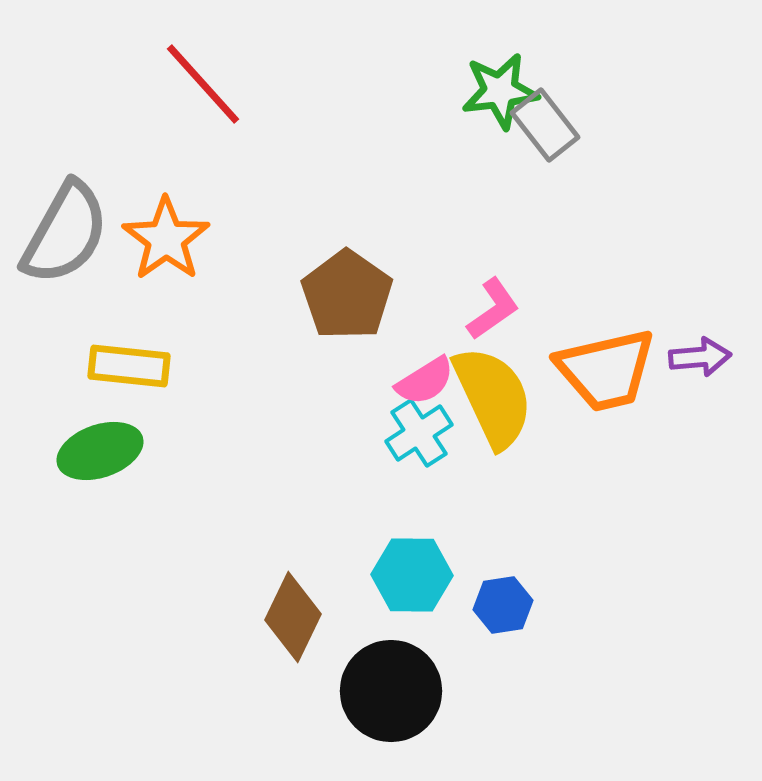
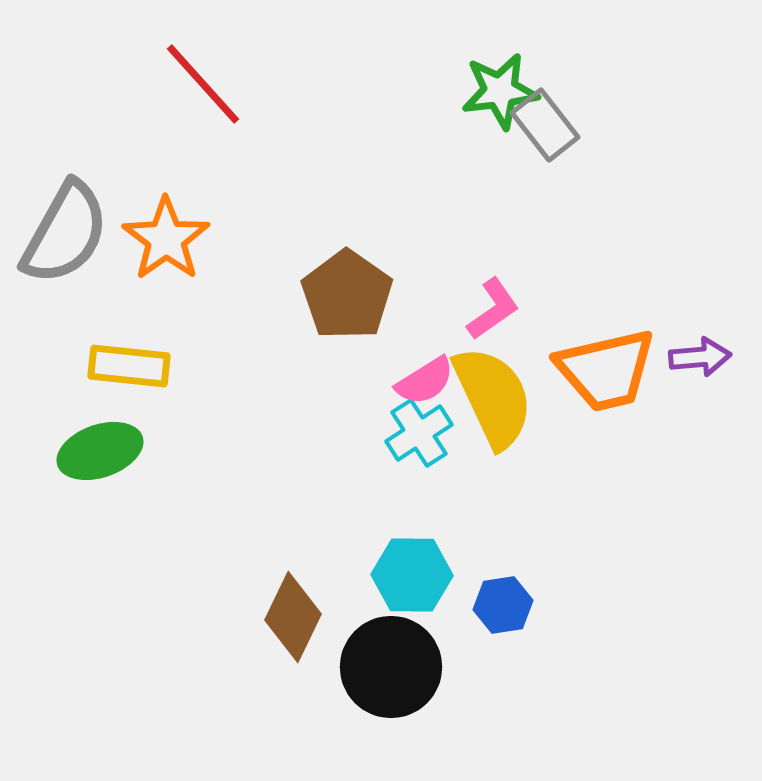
black circle: moved 24 px up
